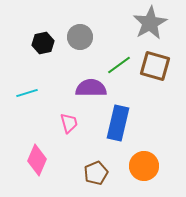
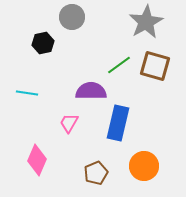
gray star: moved 4 px left, 1 px up
gray circle: moved 8 px left, 20 px up
purple semicircle: moved 3 px down
cyan line: rotated 25 degrees clockwise
pink trapezoid: rotated 135 degrees counterclockwise
